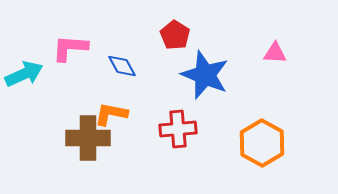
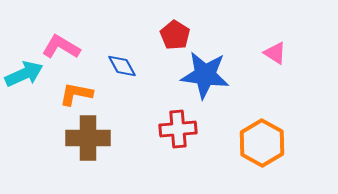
pink L-shape: moved 9 px left, 1 px up; rotated 27 degrees clockwise
pink triangle: rotated 30 degrees clockwise
blue star: rotated 15 degrees counterclockwise
orange L-shape: moved 35 px left, 20 px up
